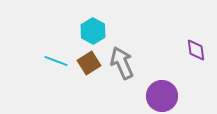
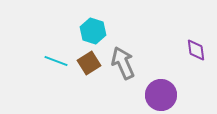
cyan hexagon: rotated 10 degrees counterclockwise
gray arrow: moved 1 px right
purple circle: moved 1 px left, 1 px up
